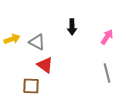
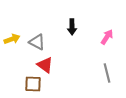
brown square: moved 2 px right, 2 px up
